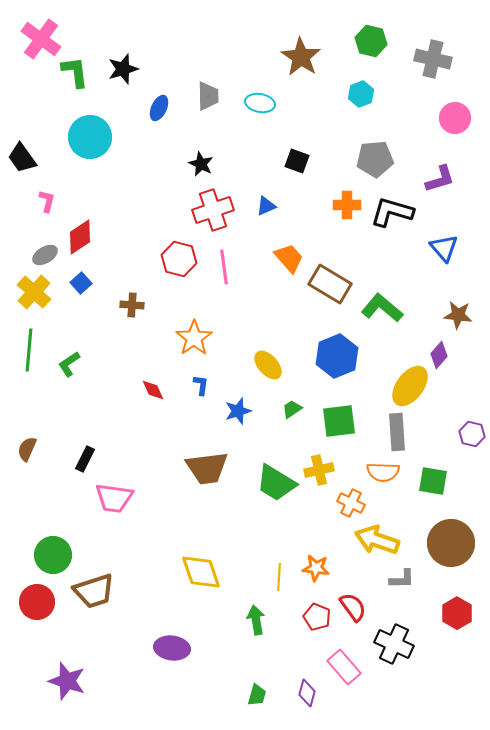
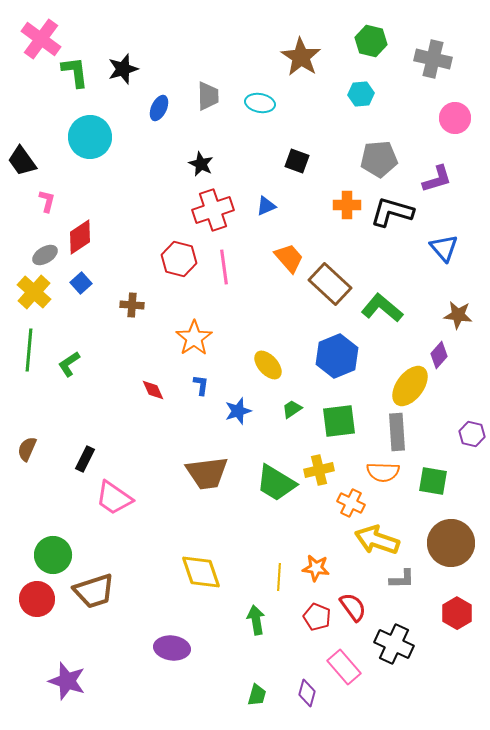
cyan hexagon at (361, 94): rotated 15 degrees clockwise
black trapezoid at (22, 158): moved 3 px down
gray pentagon at (375, 159): moved 4 px right
purple L-shape at (440, 179): moved 3 px left
brown rectangle at (330, 284): rotated 12 degrees clockwise
brown trapezoid at (207, 468): moved 5 px down
pink trapezoid at (114, 498): rotated 27 degrees clockwise
red circle at (37, 602): moved 3 px up
